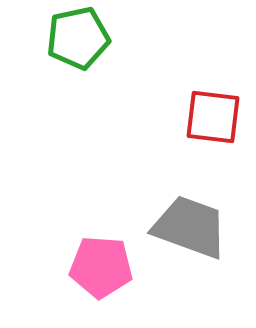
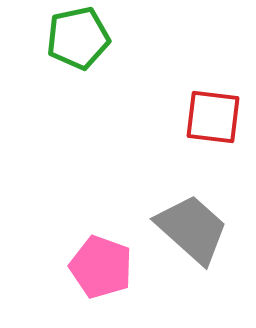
gray trapezoid: moved 2 px right, 2 px down; rotated 22 degrees clockwise
pink pentagon: rotated 16 degrees clockwise
